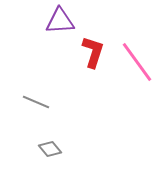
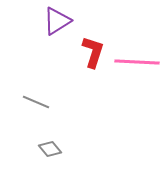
purple triangle: moved 3 px left; rotated 28 degrees counterclockwise
pink line: rotated 51 degrees counterclockwise
